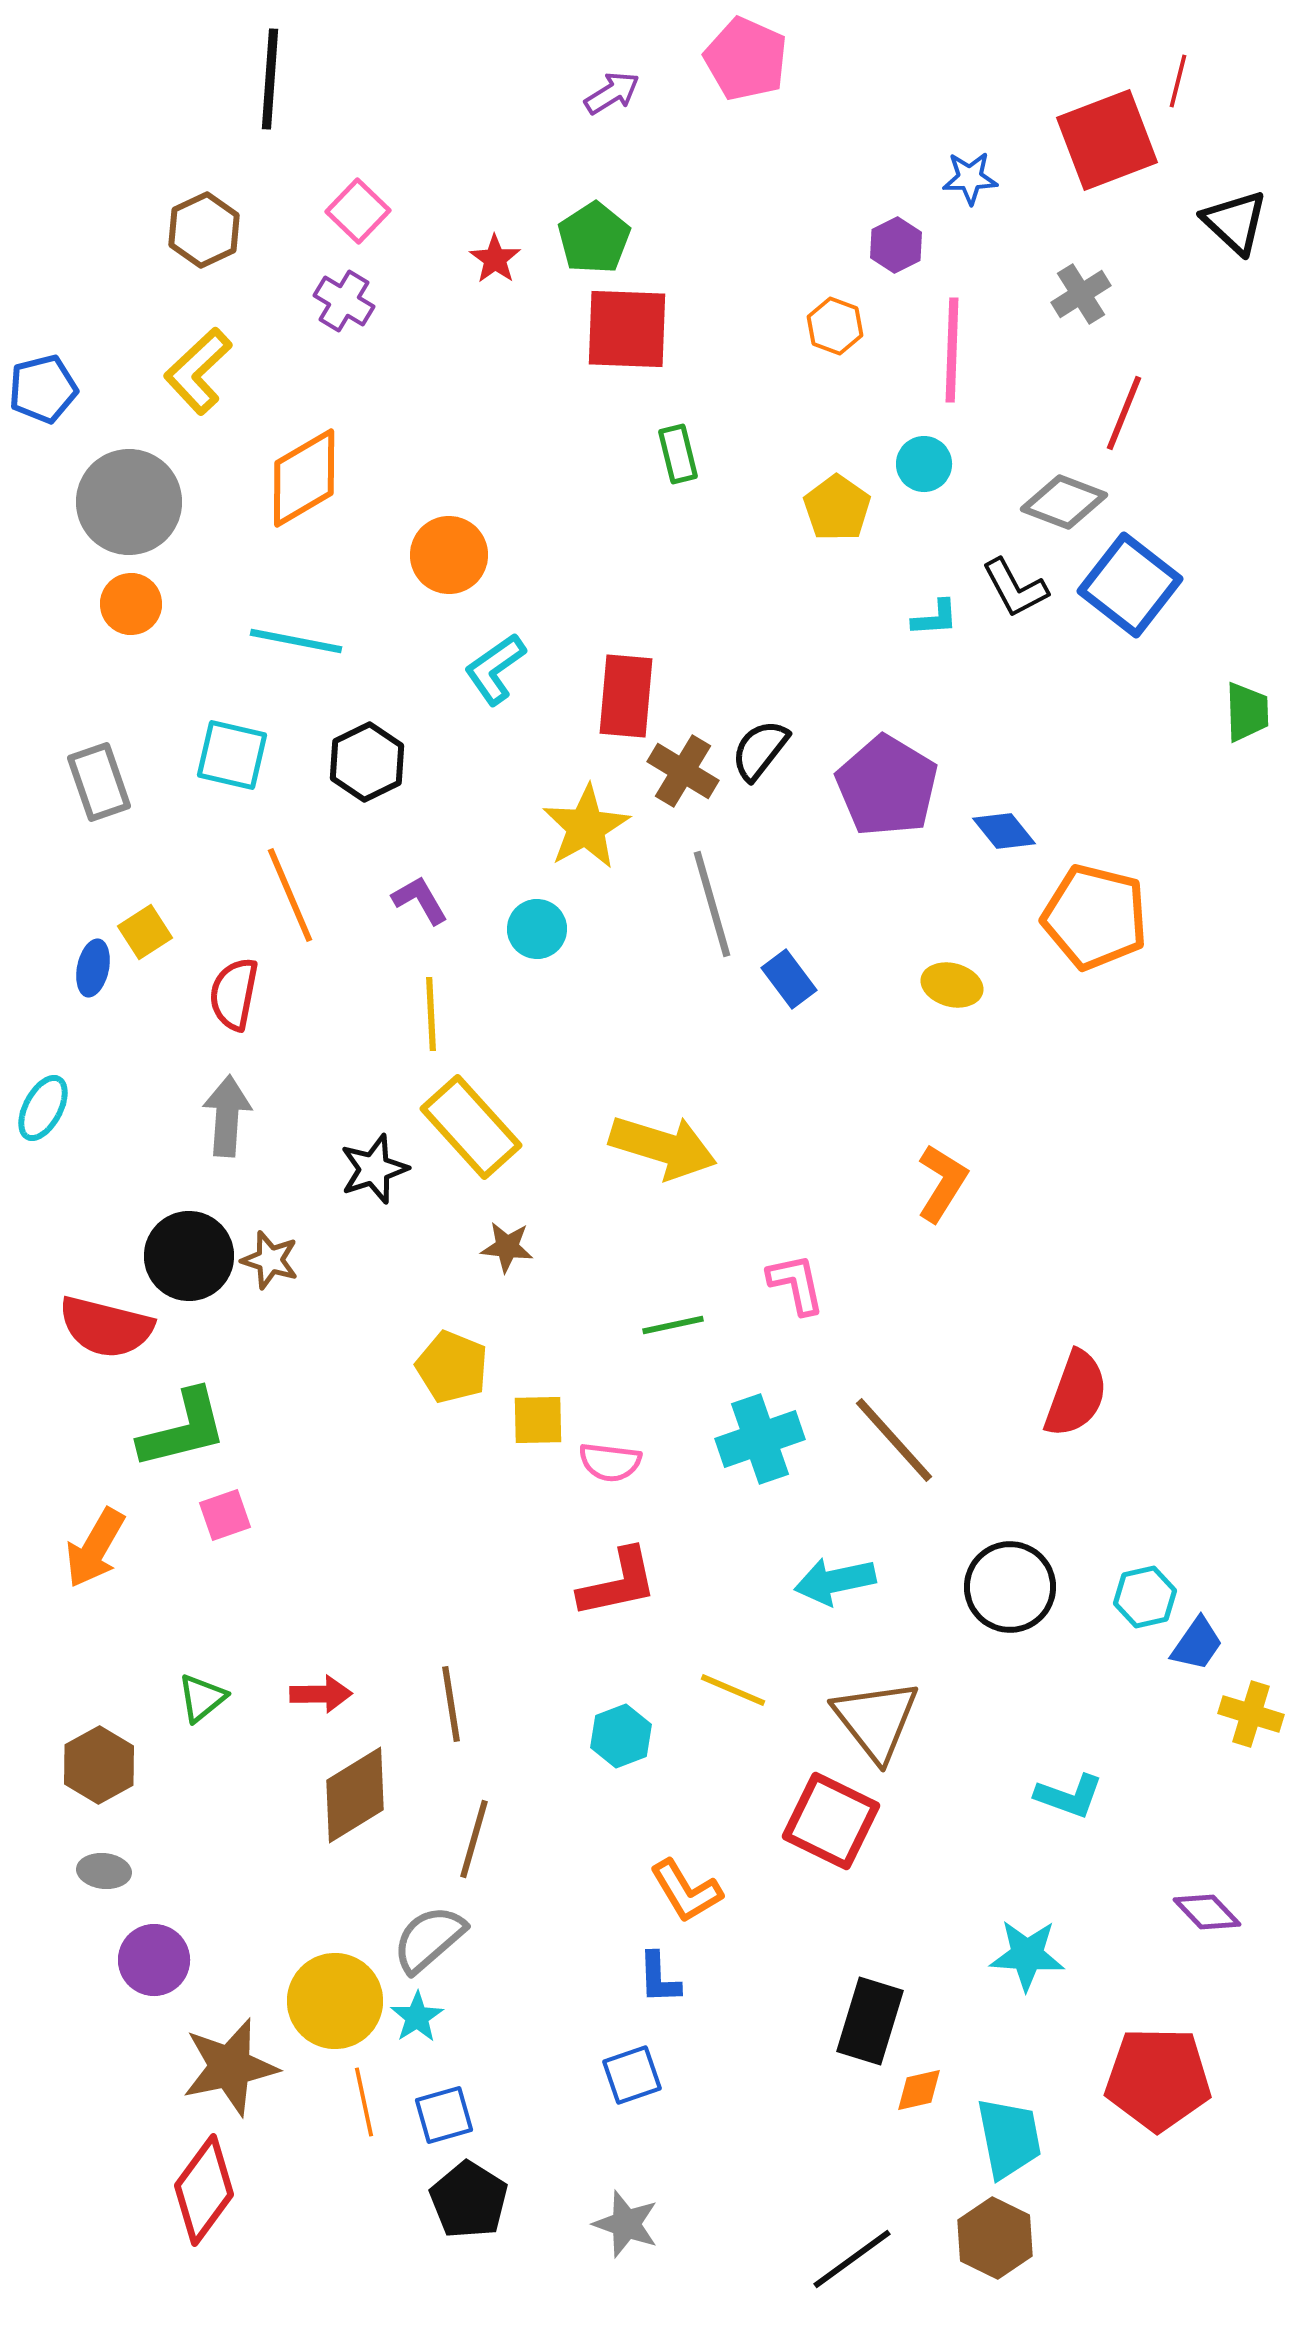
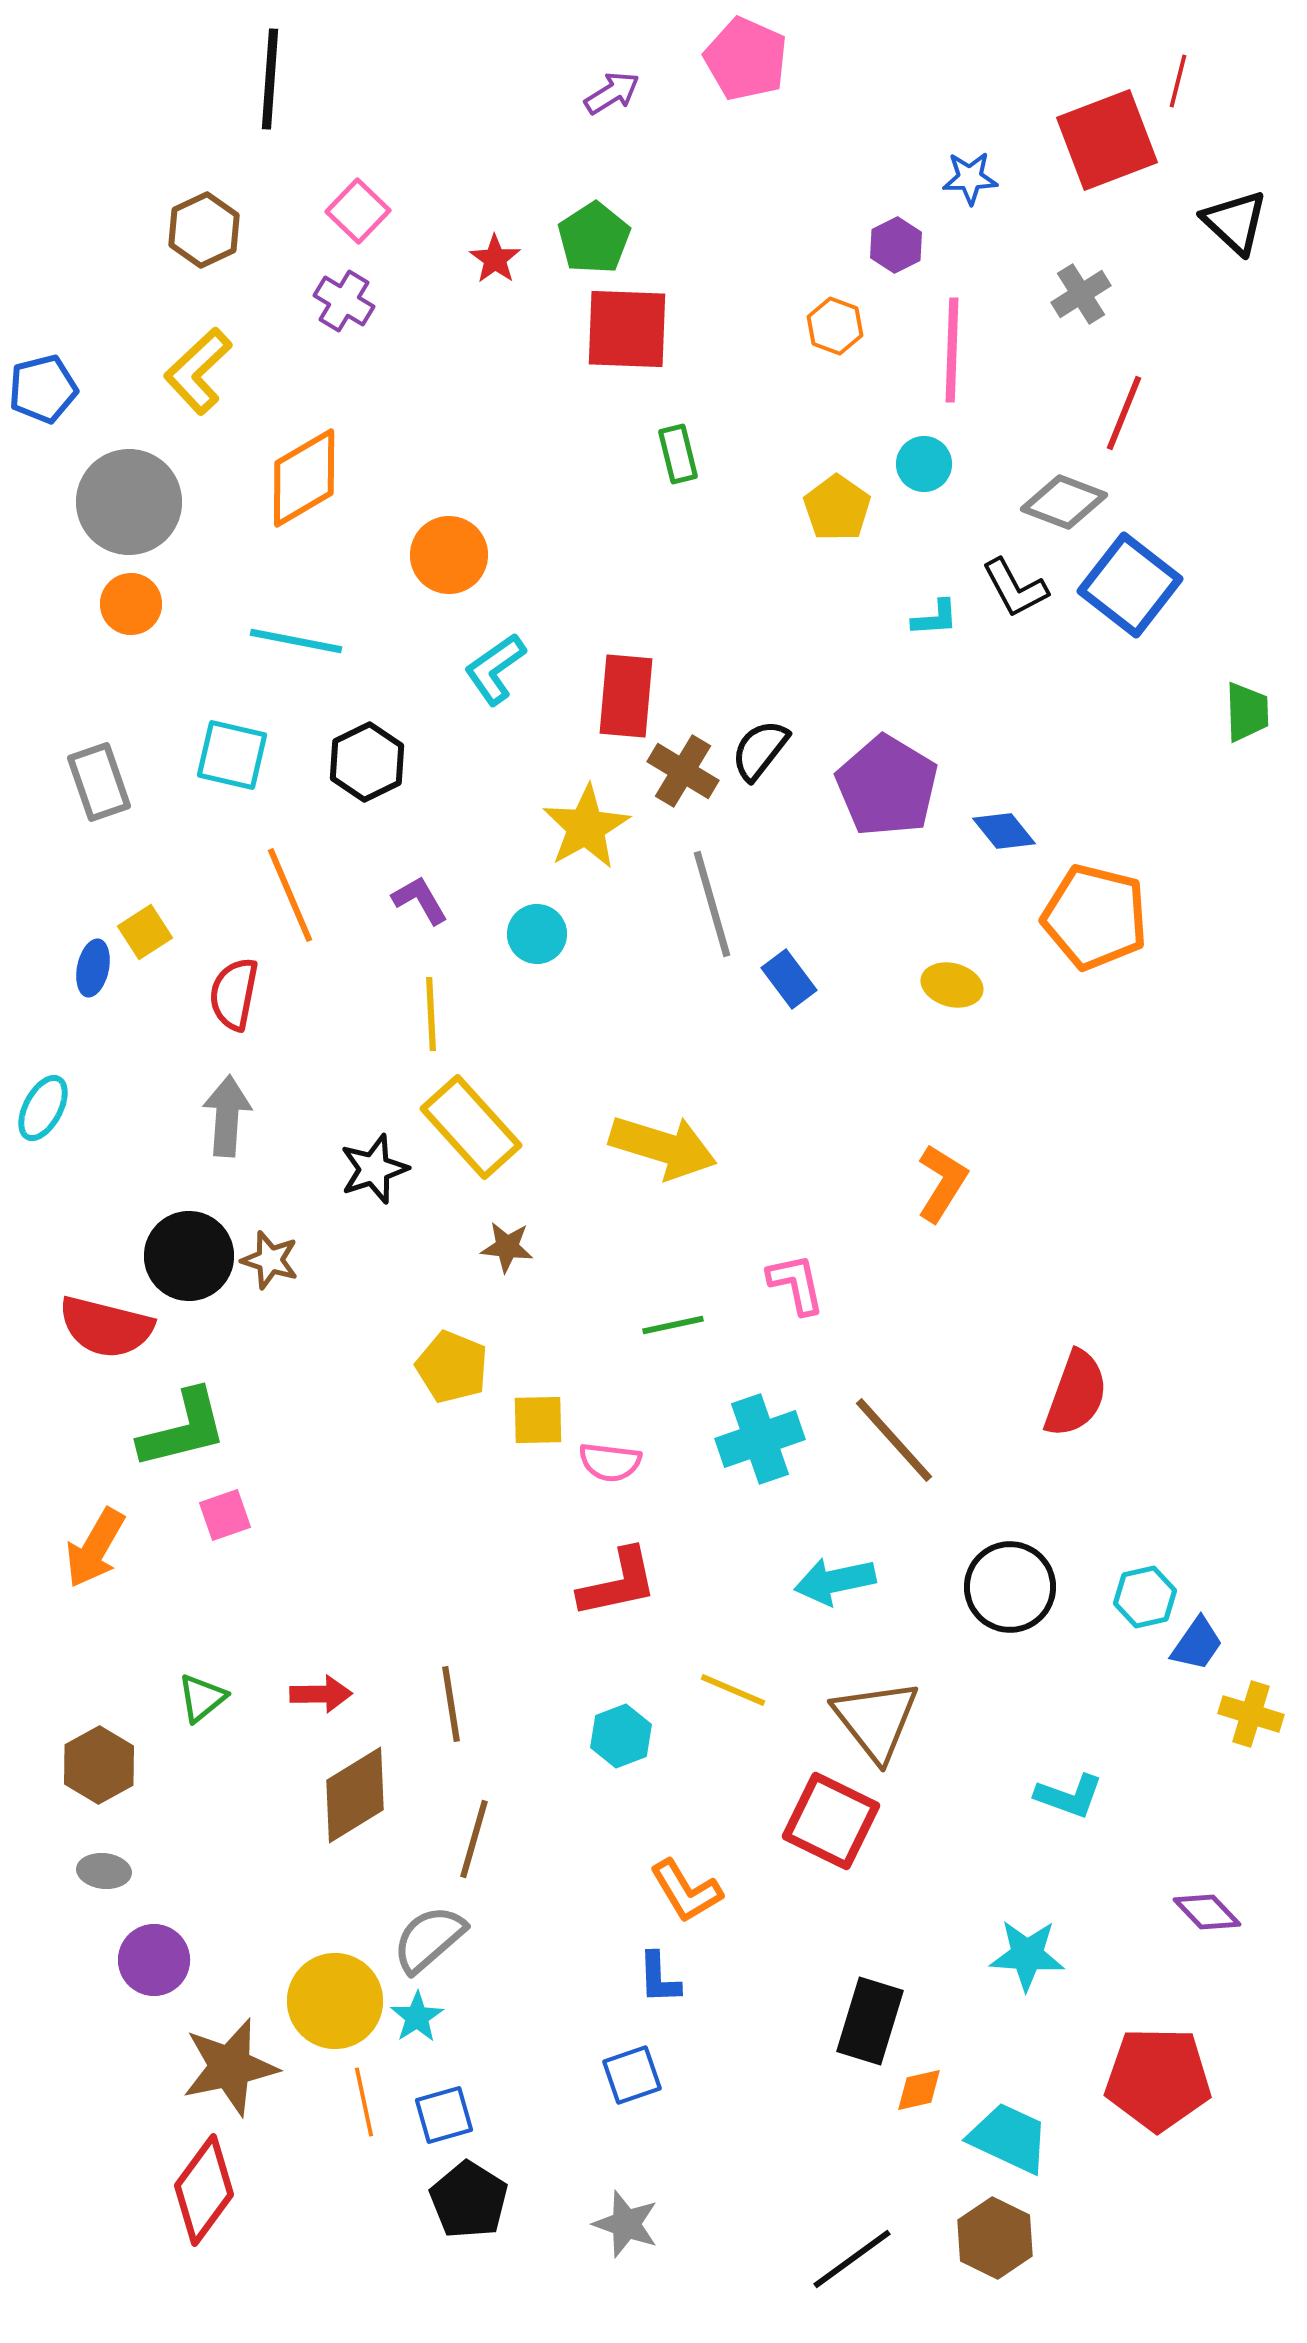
cyan circle at (537, 929): moved 5 px down
cyan trapezoid at (1009, 2138): rotated 54 degrees counterclockwise
